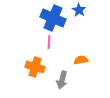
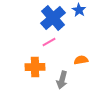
blue cross: rotated 25 degrees clockwise
pink line: rotated 56 degrees clockwise
orange cross: rotated 18 degrees counterclockwise
